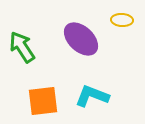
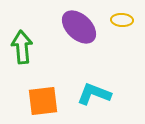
purple ellipse: moved 2 px left, 12 px up
green arrow: rotated 28 degrees clockwise
cyan L-shape: moved 2 px right, 2 px up
